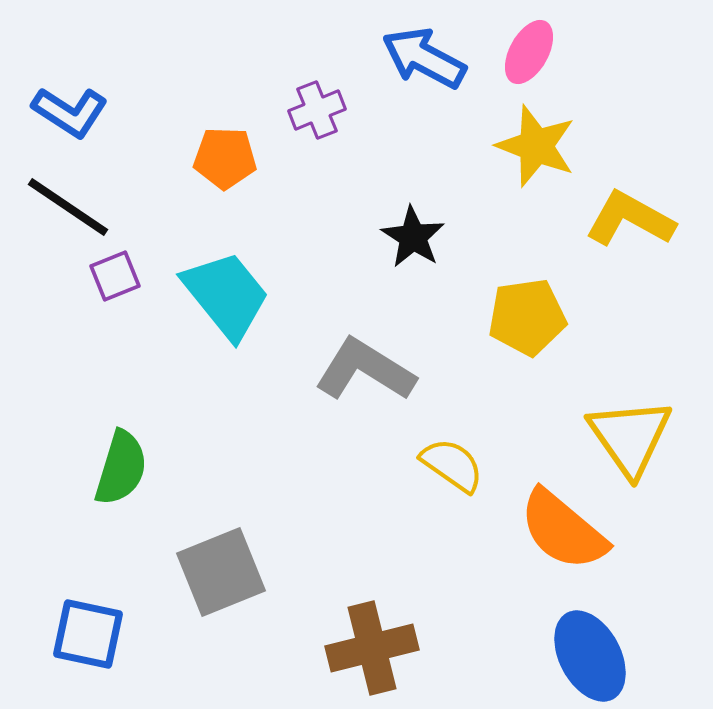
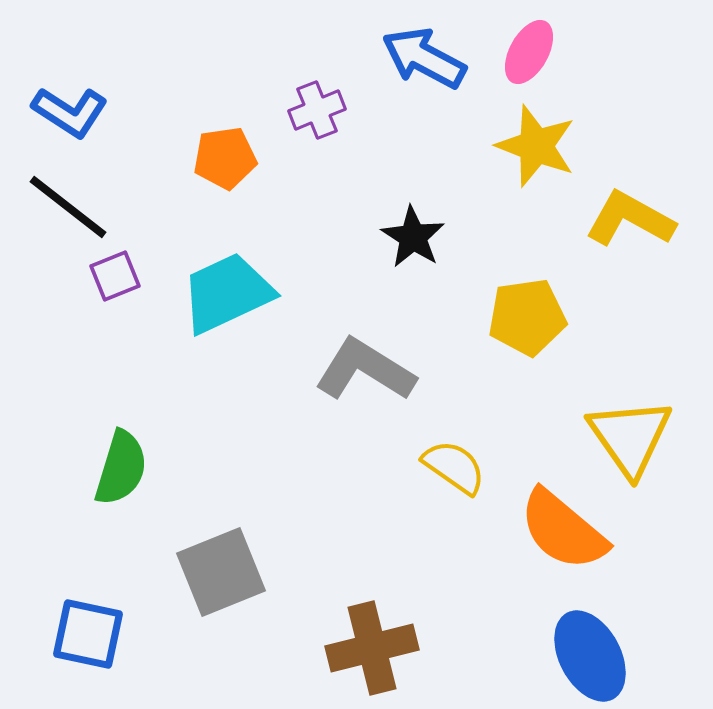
orange pentagon: rotated 10 degrees counterclockwise
black line: rotated 4 degrees clockwise
cyan trapezoid: moved 1 px right, 2 px up; rotated 76 degrees counterclockwise
yellow semicircle: moved 2 px right, 2 px down
